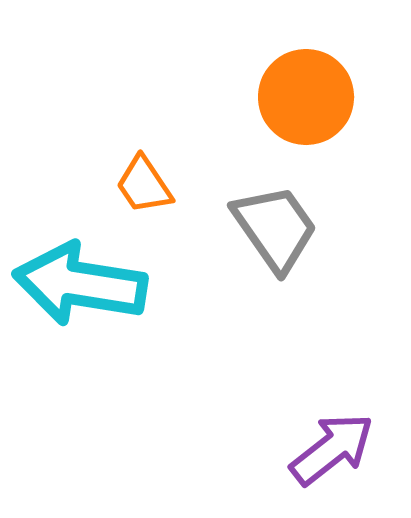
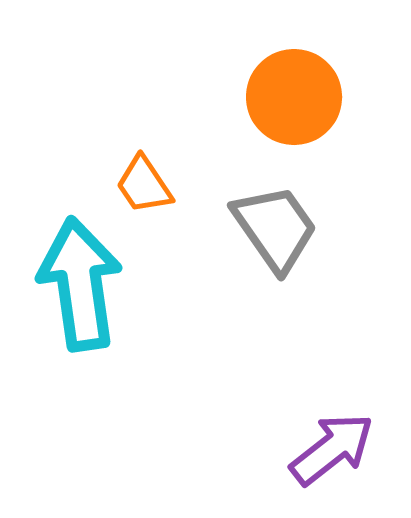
orange circle: moved 12 px left
cyan arrow: rotated 73 degrees clockwise
